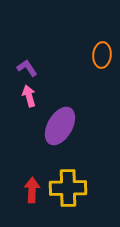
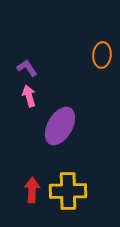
yellow cross: moved 3 px down
